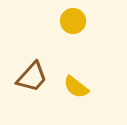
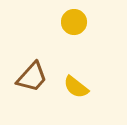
yellow circle: moved 1 px right, 1 px down
